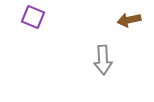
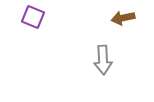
brown arrow: moved 6 px left, 2 px up
